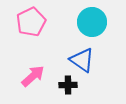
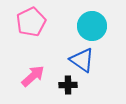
cyan circle: moved 4 px down
